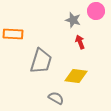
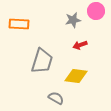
gray star: rotated 28 degrees counterclockwise
orange rectangle: moved 6 px right, 10 px up
red arrow: moved 3 px down; rotated 88 degrees counterclockwise
gray trapezoid: moved 1 px right
